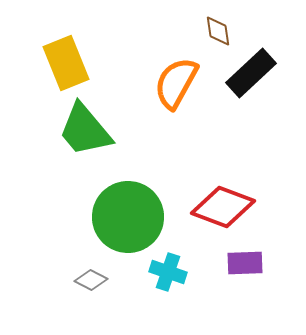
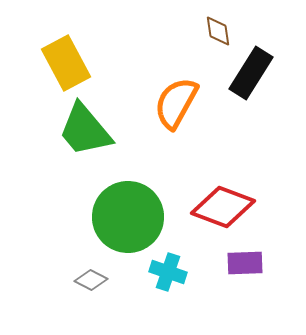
yellow rectangle: rotated 6 degrees counterclockwise
black rectangle: rotated 15 degrees counterclockwise
orange semicircle: moved 20 px down
